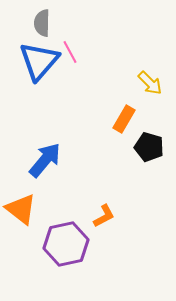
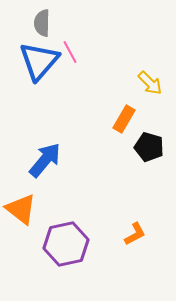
orange L-shape: moved 31 px right, 18 px down
